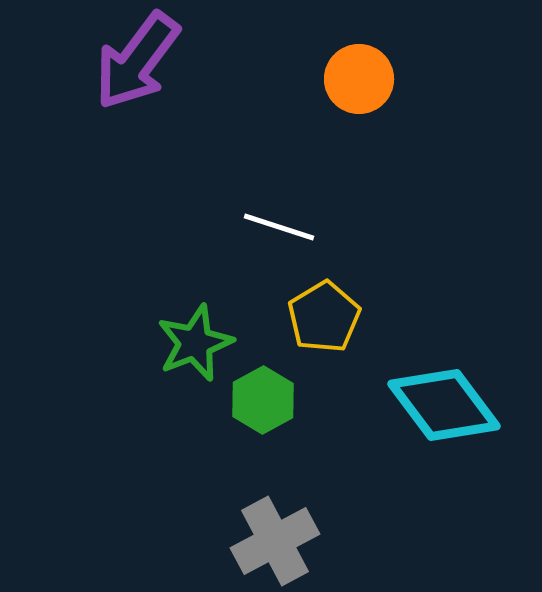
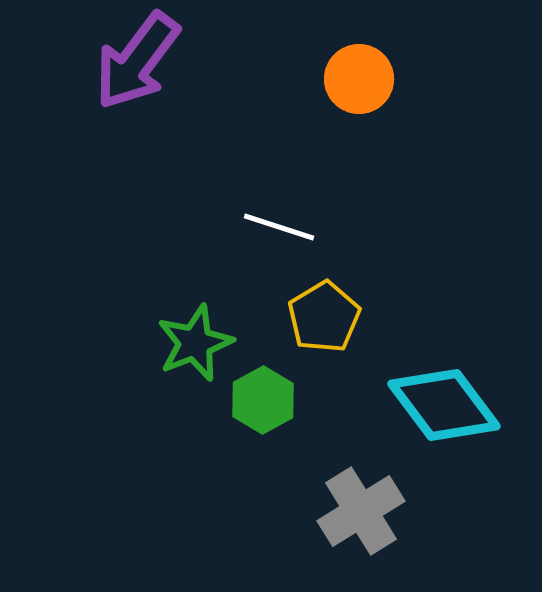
gray cross: moved 86 px right, 30 px up; rotated 4 degrees counterclockwise
